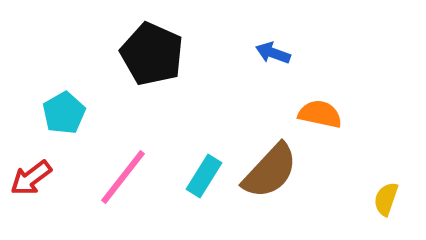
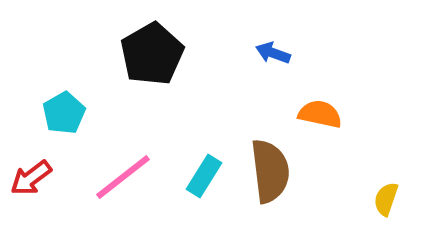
black pentagon: rotated 18 degrees clockwise
brown semicircle: rotated 50 degrees counterclockwise
pink line: rotated 14 degrees clockwise
